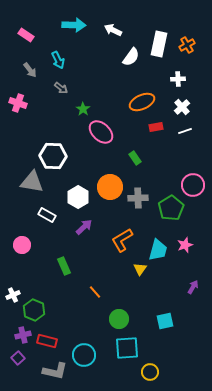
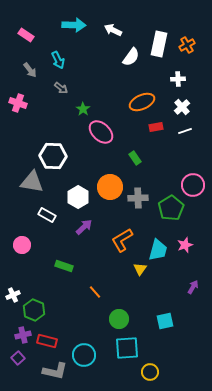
green rectangle at (64, 266): rotated 48 degrees counterclockwise
